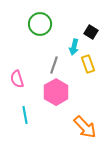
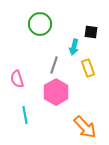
black square: rotated 24 degrees counterclockwise
yellow rectangle: moved 4 px down
